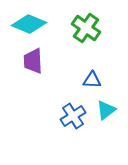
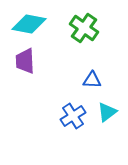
cyan diamond: rotated 12 degrees counterclockwise
green cross: moved 2 px left
purple trapezoid: moved 8 px left
cyan triangle: moved 1 px right, 2 px down
